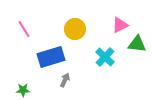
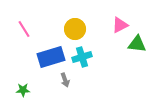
cyan cross: moved 23 px left; rotated 30 degrees clockwise
gray arrow: rotated 136 degrees clockwise
